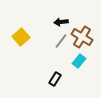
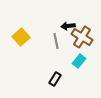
black arrow: moved 7 px right, 4 px down
gray line: moved 5 px left; rotated 49 degrees counterclockwise
